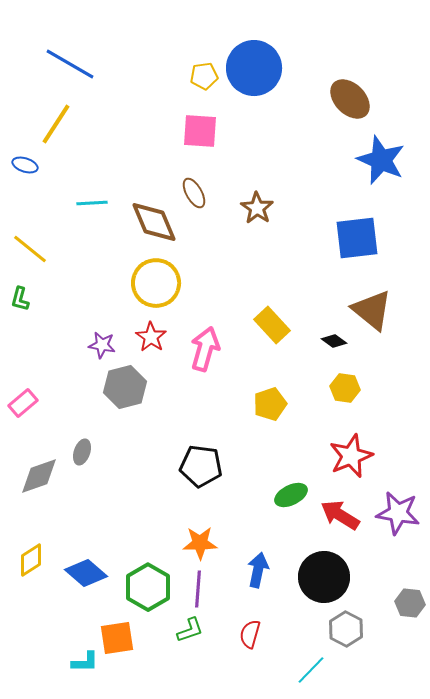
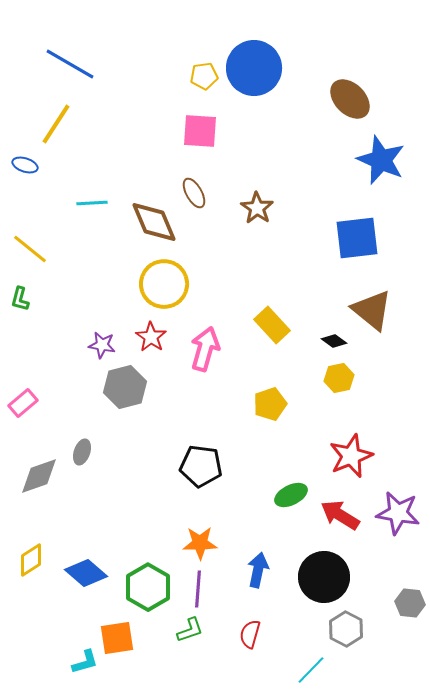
yellow circle at (156, 283): moved 8 px right, 1 px down
yellow hexagon at (345, 388): moved 6 px left, 10 px up; rotated 20 degrees counterclockwise
cyan L-shape at (85, 662): rotated 16 degrees counterclockwise
